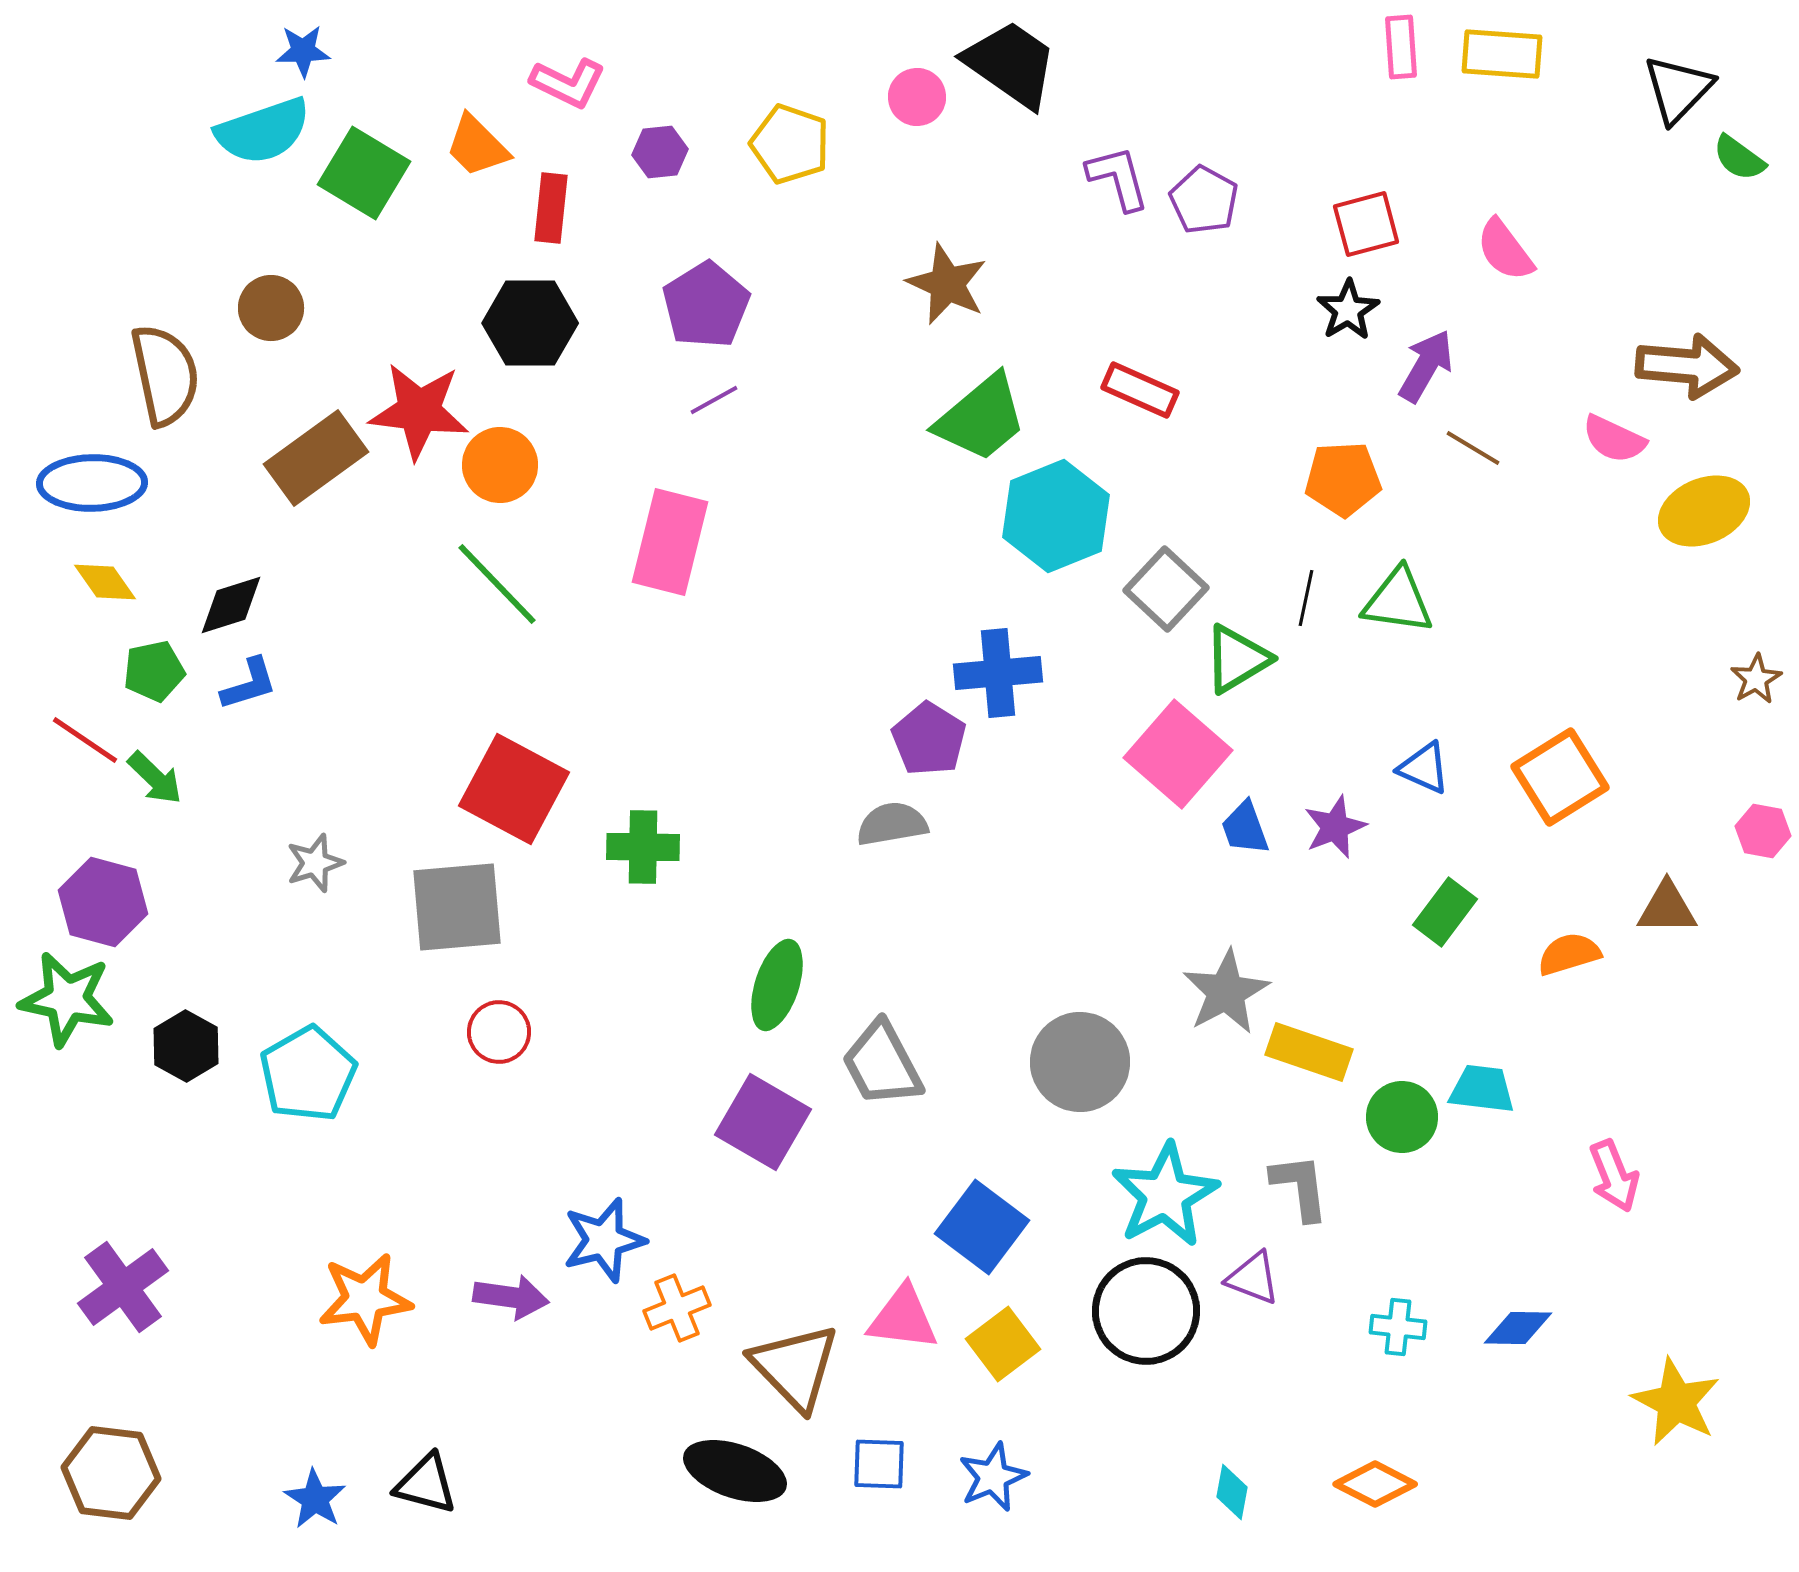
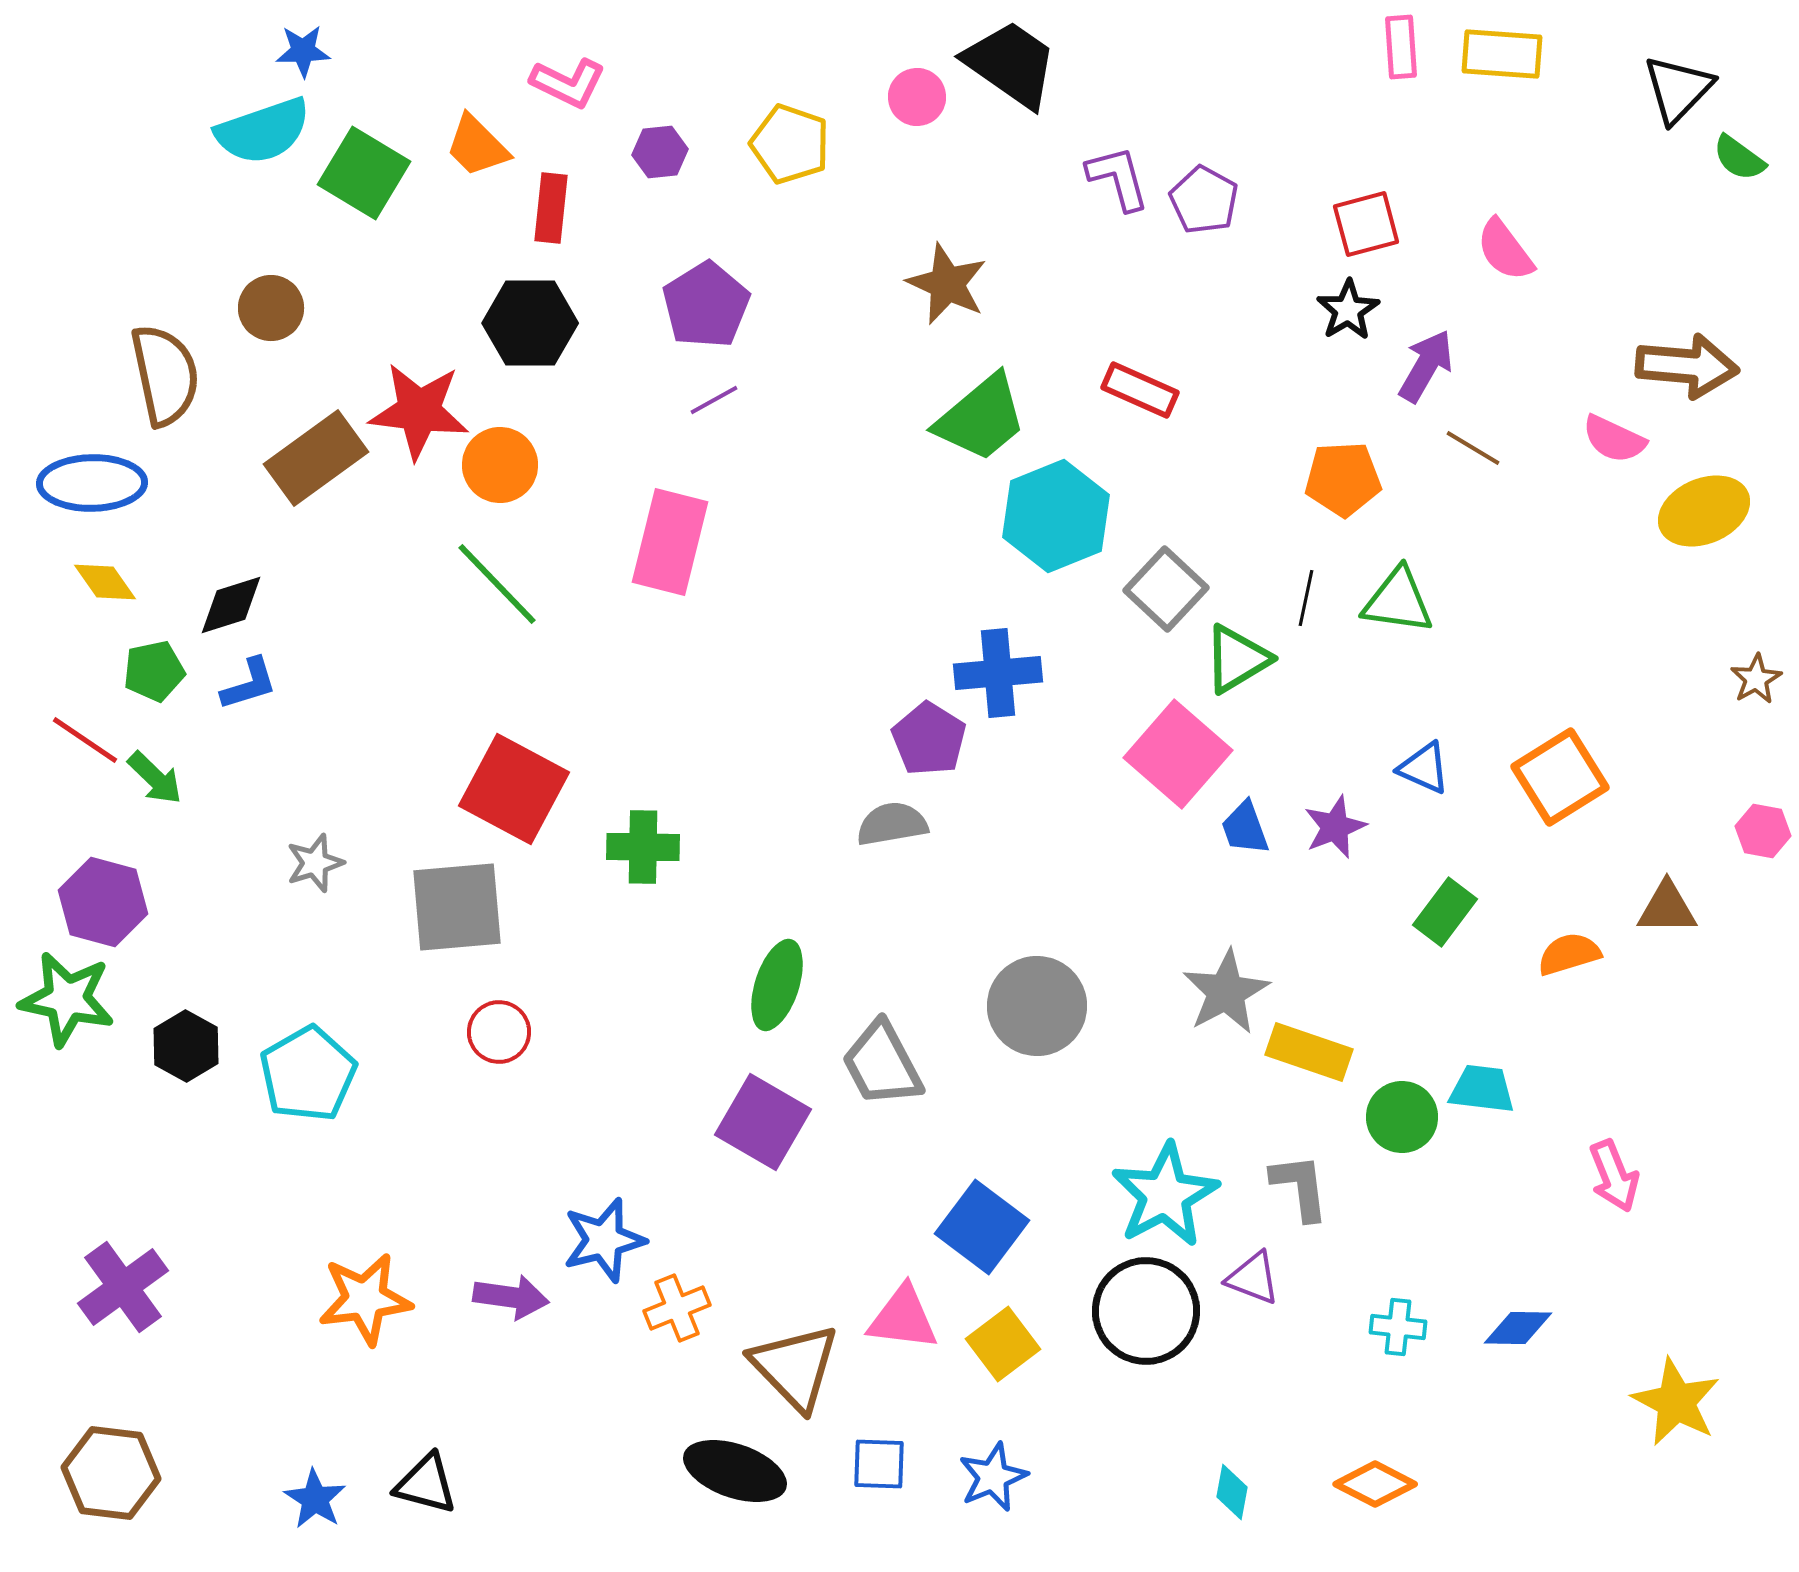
gray circle at (1080, 1062): moved 43 px left, 56 px up
